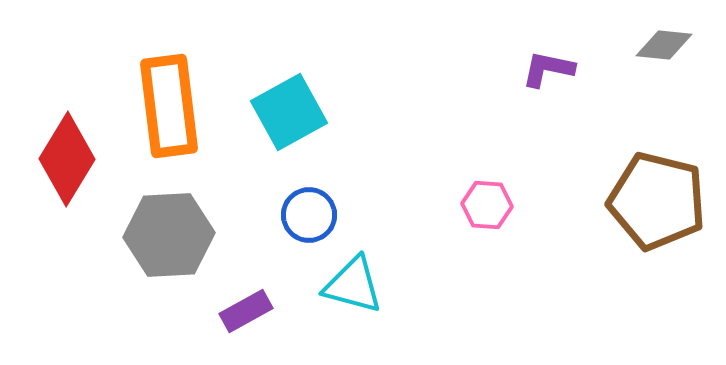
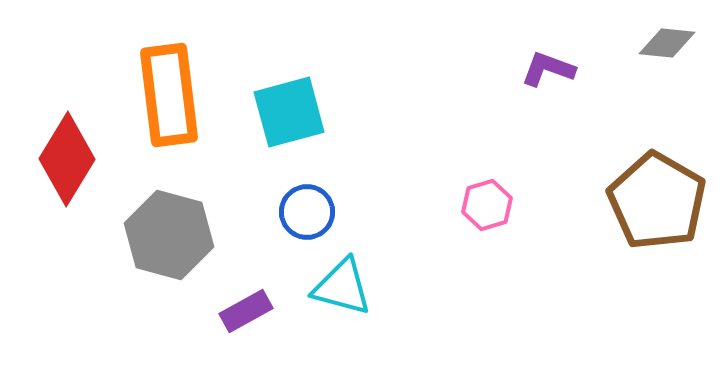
gray diamond: moved 3 px right, 2 px up
purple L-shape: rotated 8 degrees clockwise
orange rectangle: moved 11 px up
cyan square: rotated 14 degrees clockwise
brown pentagon: rotated 16 degrees clockwise
pink hexagon: rotated 21 degrees counterclockwise
blue circle: moved 2 px left, 3 px up
gray hexagon: rotated 18 degrees clockwise
cyan triangle: moved 11 px left, 2 px down
